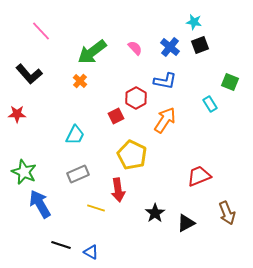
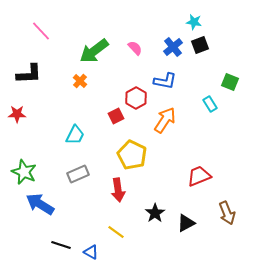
blue cross: moved 3 px right; rotated 12 degrees clockwise
green arrow: moved 2 px right, 1 px up
black L-shape: rotated 52 degrees counterclockwise
blue arrow: rotated 28 degrees counterclockwise
yellow line: moved 20 px right, 24 px down; rotated 18 degrees clockwise
